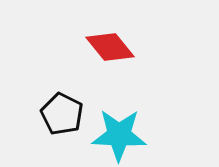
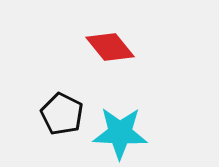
cyan star: moved 1 px right, 2 px up
